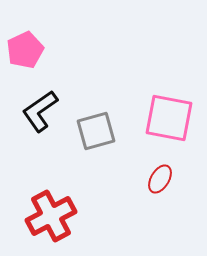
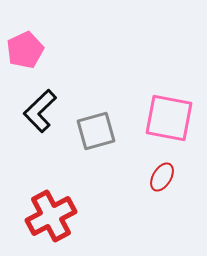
black L-shape: rotated 9 degrees counterclockwise
red ellipse: moved 2 px right, 2 px up
